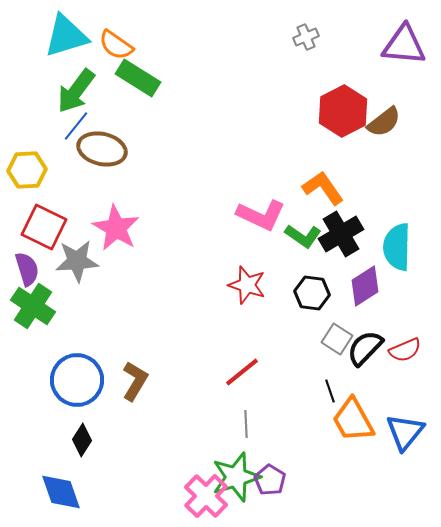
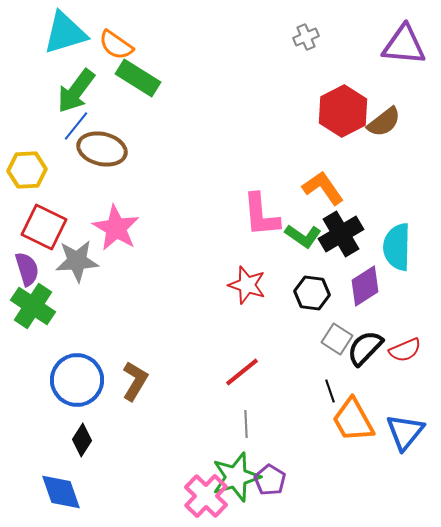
cyan triangle: moved 1 px left, 3 px up
pink L-shape: rotated 60 degrees clockwise
